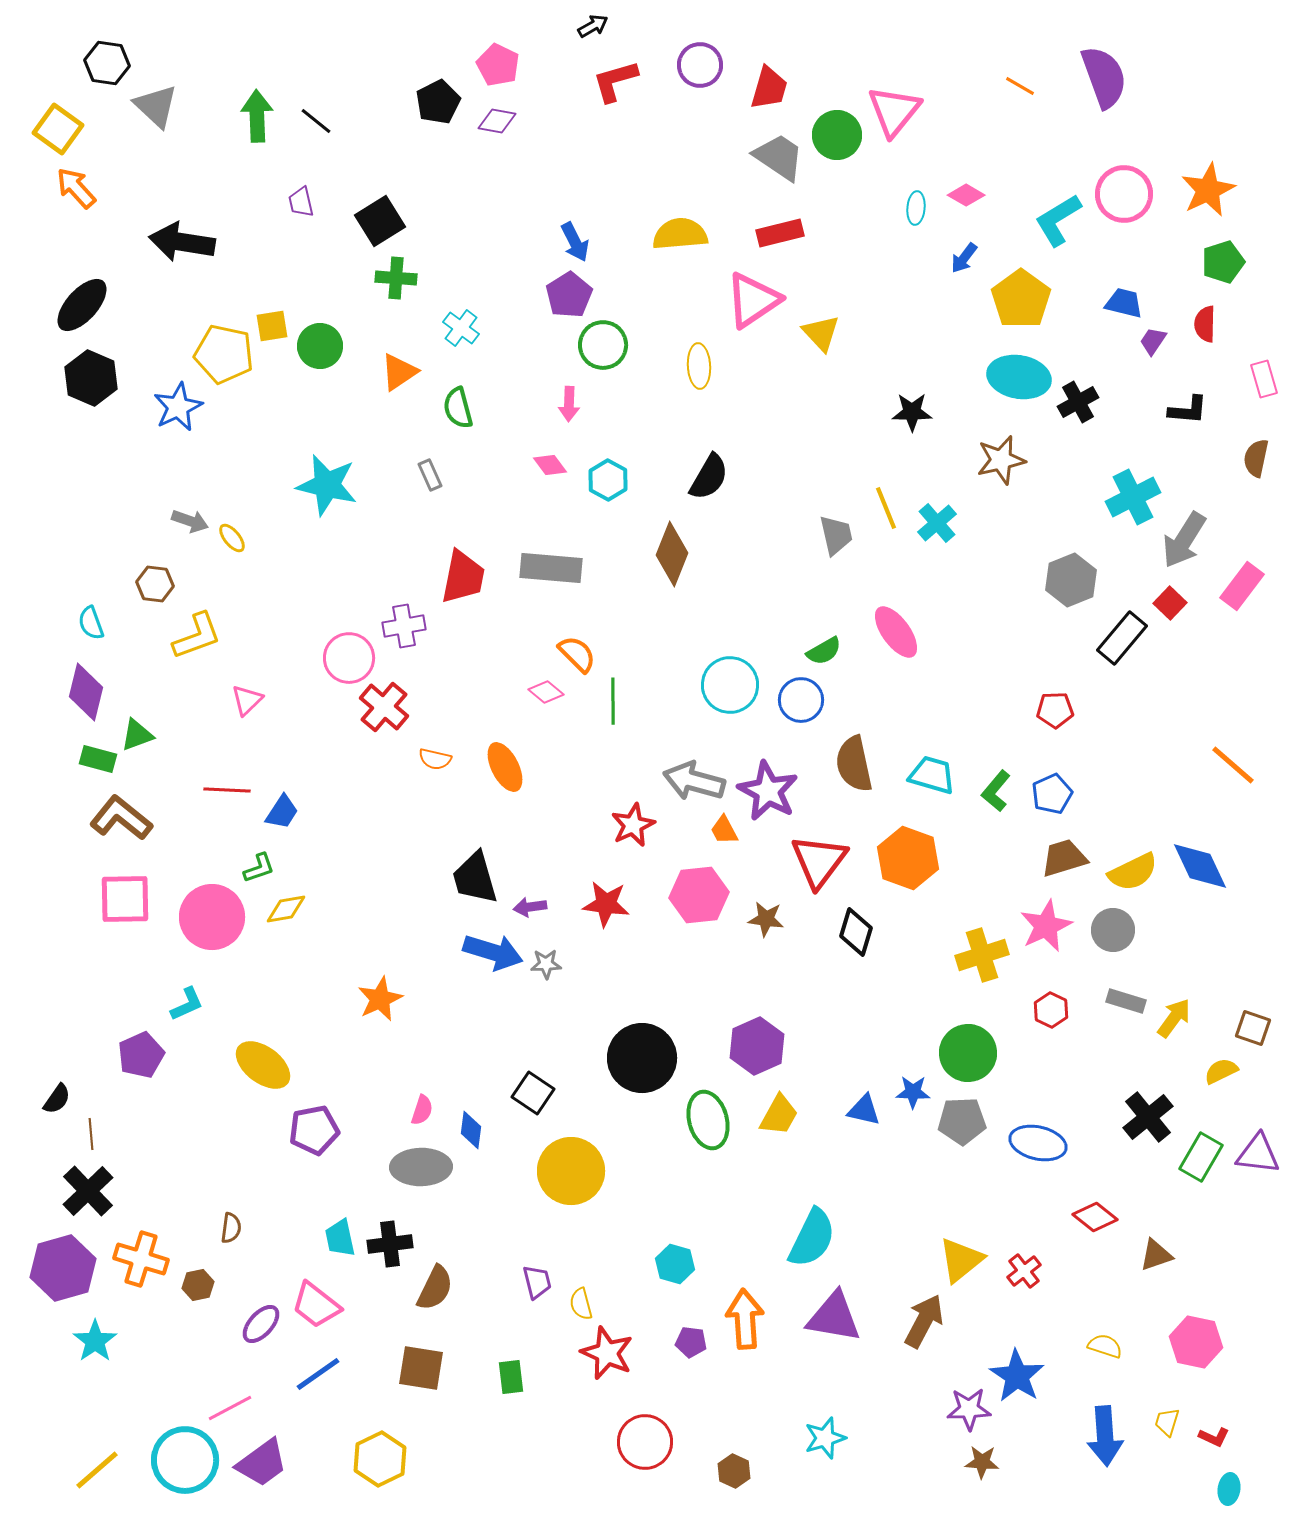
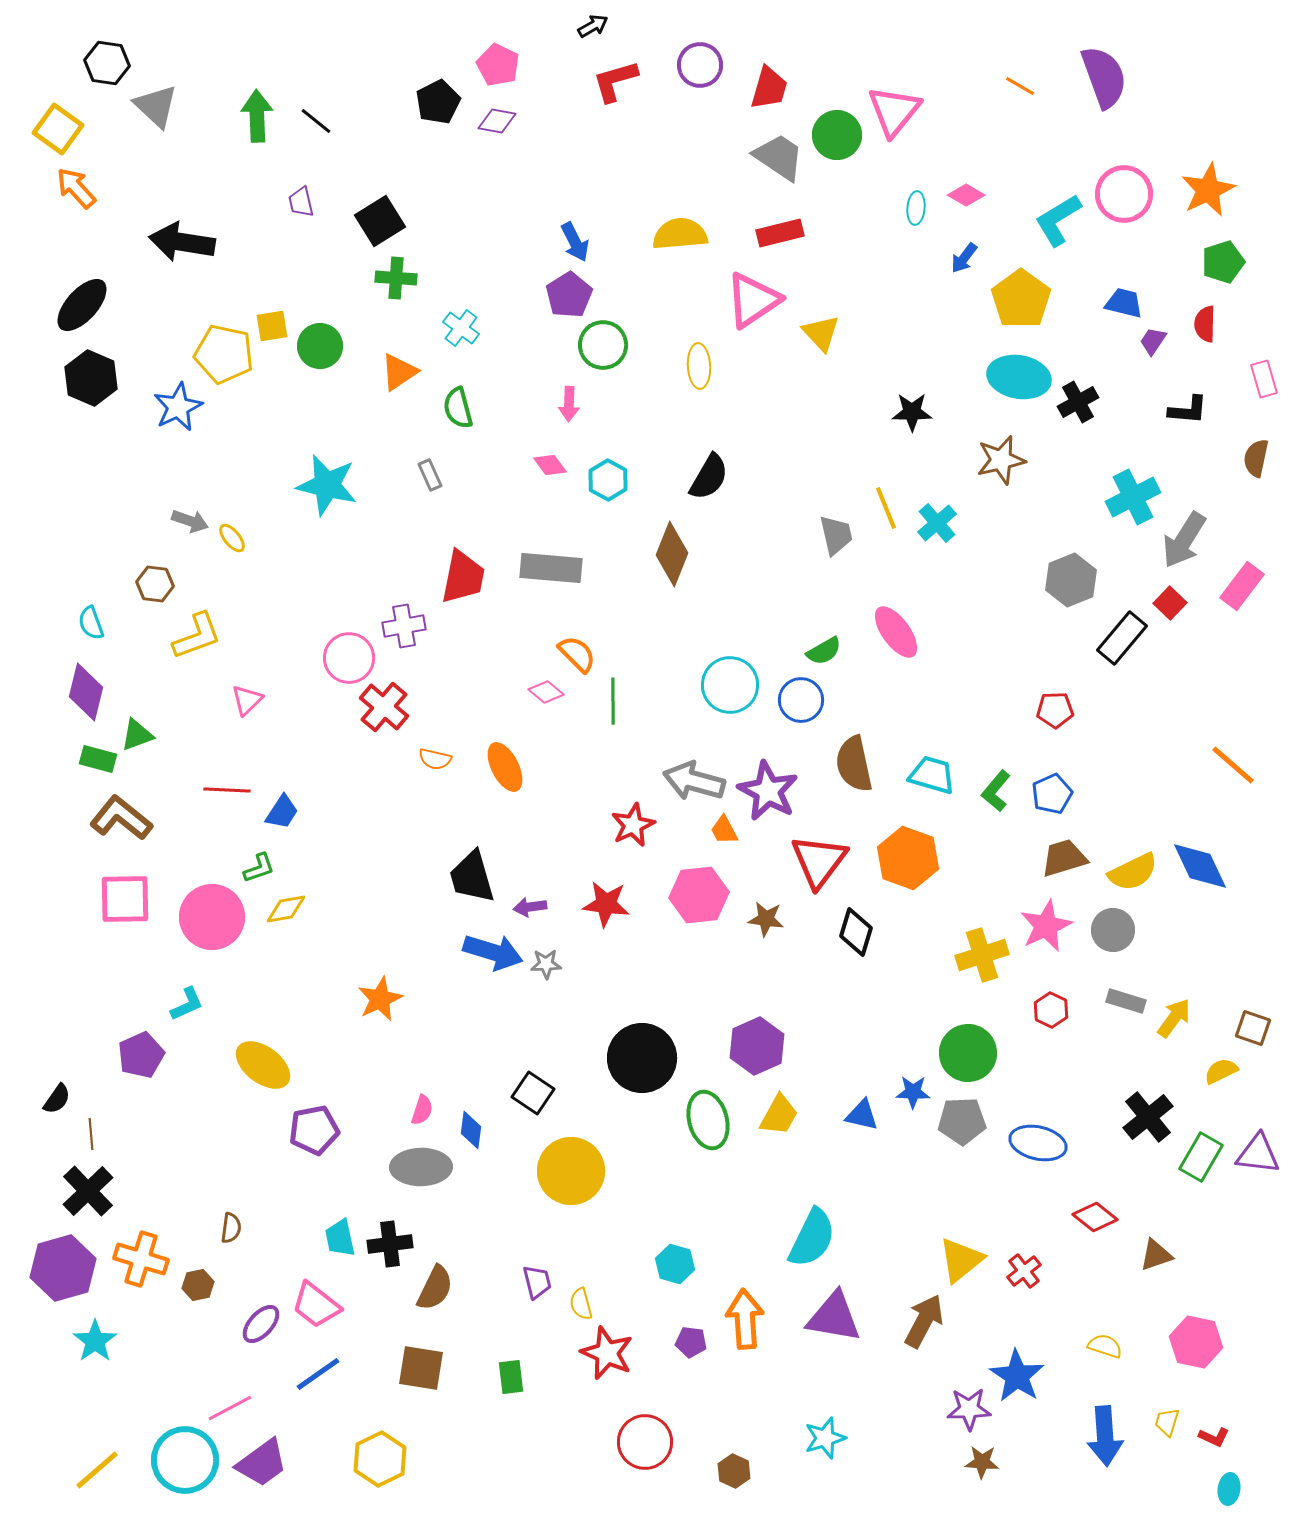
black trapezoid at (475, 878): moved 3 px left, 1 px up
blue triangle at (864, 1110): moved 2 px left, 5 px down
